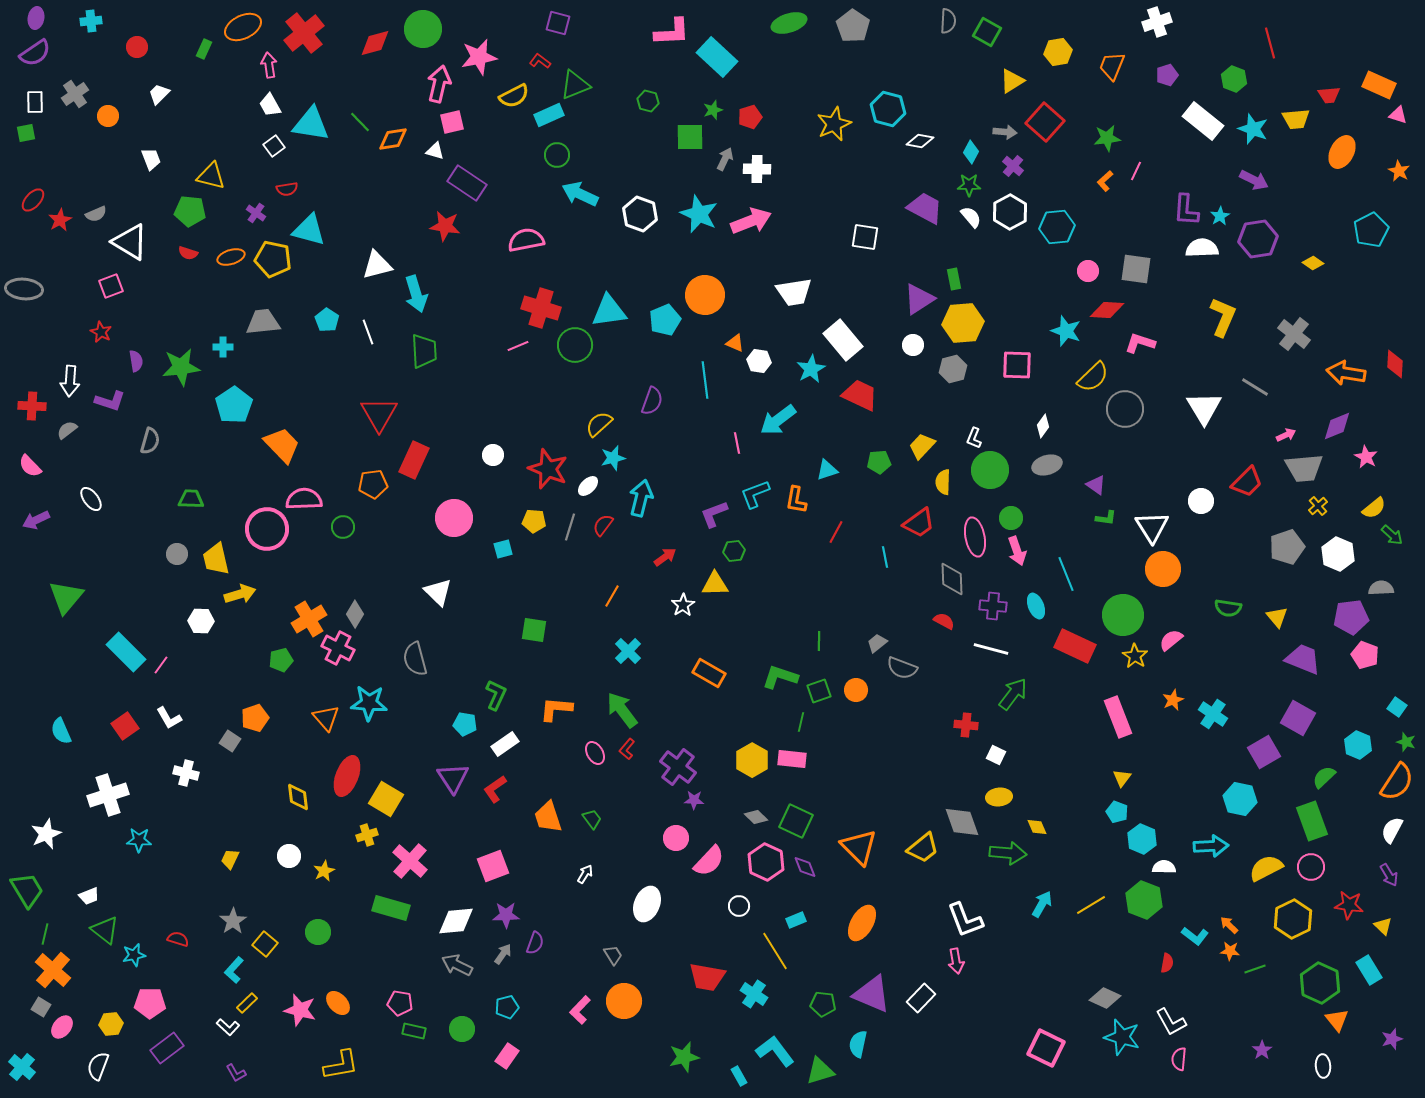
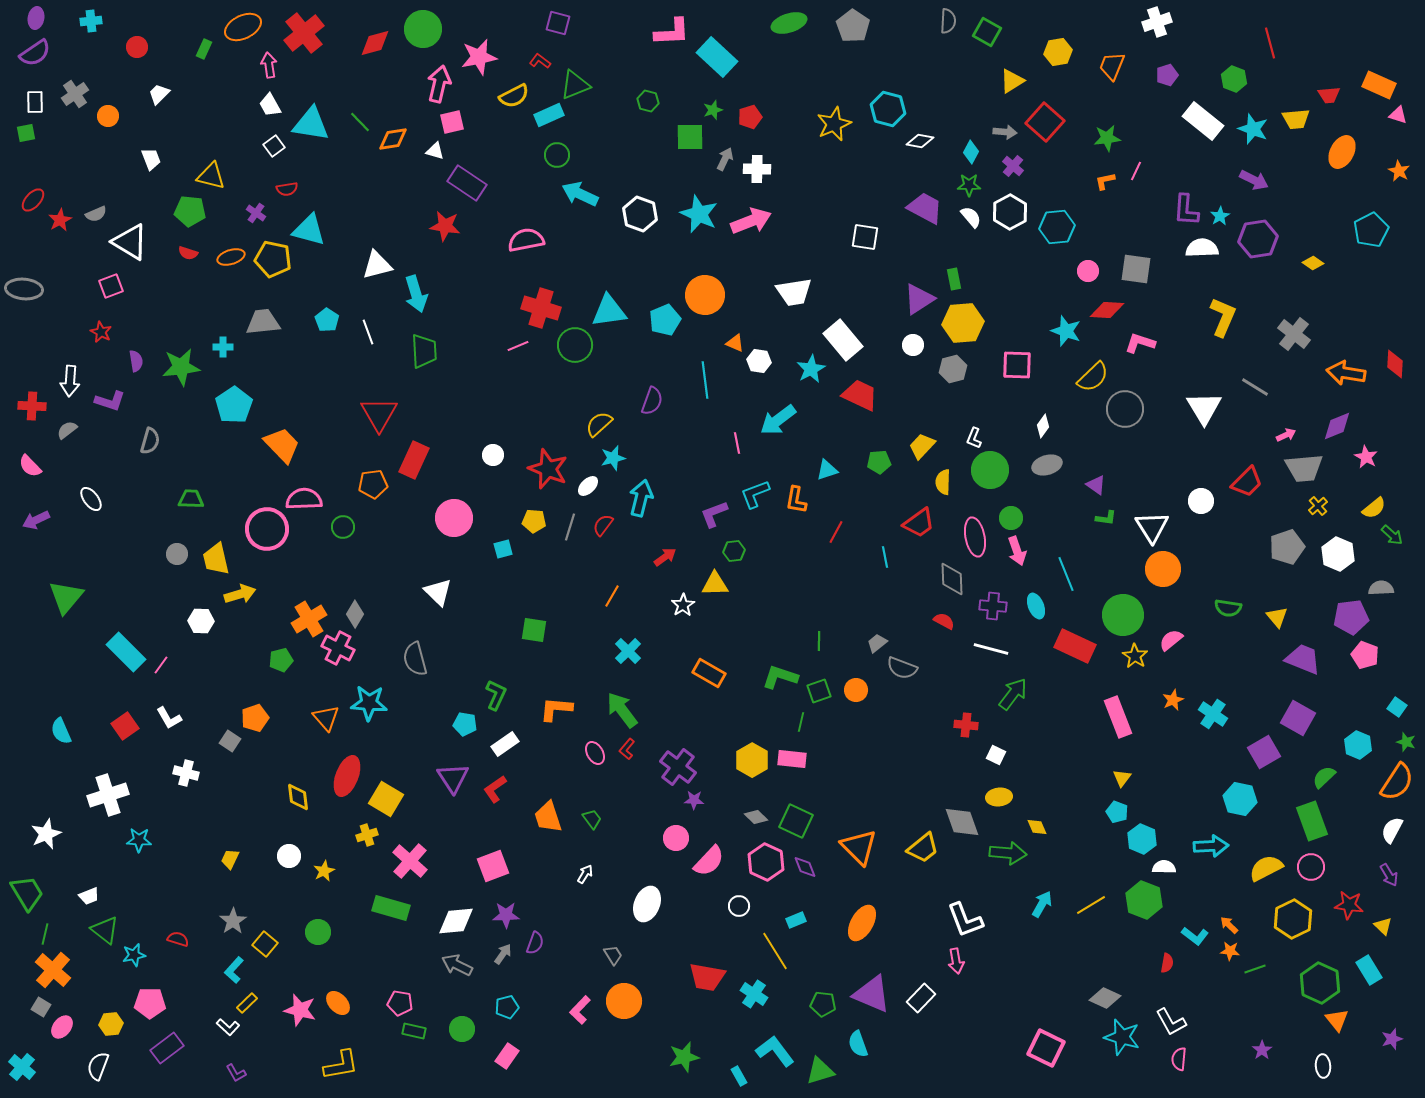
orange L-shape at (1105, 181): rotated 30 degrees clockwise
green trapezoid at (27, 890): moved 3 px down
cyan semicircle at (858, 1044): rotated 32 degrees counterclockwise
